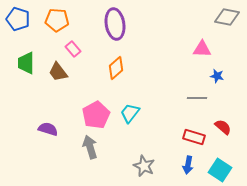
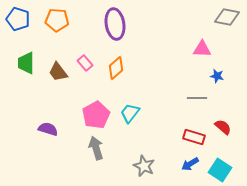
pink rectangle: moved 12 px right, 14 px down
gray arrow: moved 6 px right, 1 px down
blue arrow: moved 2 px right, 1 px up; rotated 48 degrees clockwise
